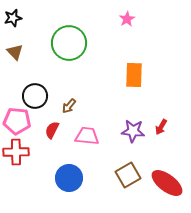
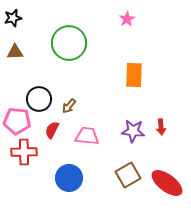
brown triangle: rotated 48 degrees counterclockwise
black circle: moved 4 px right, 3 px down
red arrow: rotated 35 degrees counterclockwise
red cross: moved 8 px right
